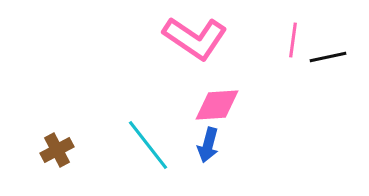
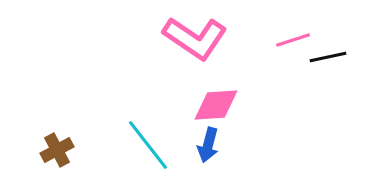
pink line: rotated 64 degrees clockwise
pink diamond: moved 1 px left
